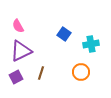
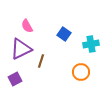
pink semicircle: moved 9 px right
purple triangle: moved 2 px up
brown line: moved 12 px up
purple square: moved 1 px left, 2 px down
